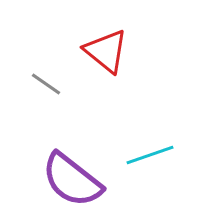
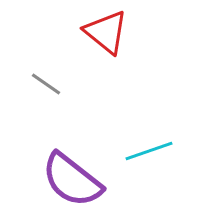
red triangle: moved 19 px up
cyan line: moved 1 px left, 4 px up
